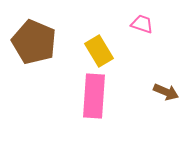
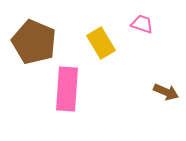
yellow rectangle: moved 2 px right, 8 px up
pink rectangle: moved 27 px left, 7 px up
